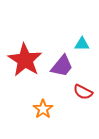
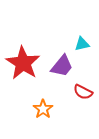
cyan triangle: rotated 14 degrees counterclockwise
red star: moved 2 px left, 3 px down
